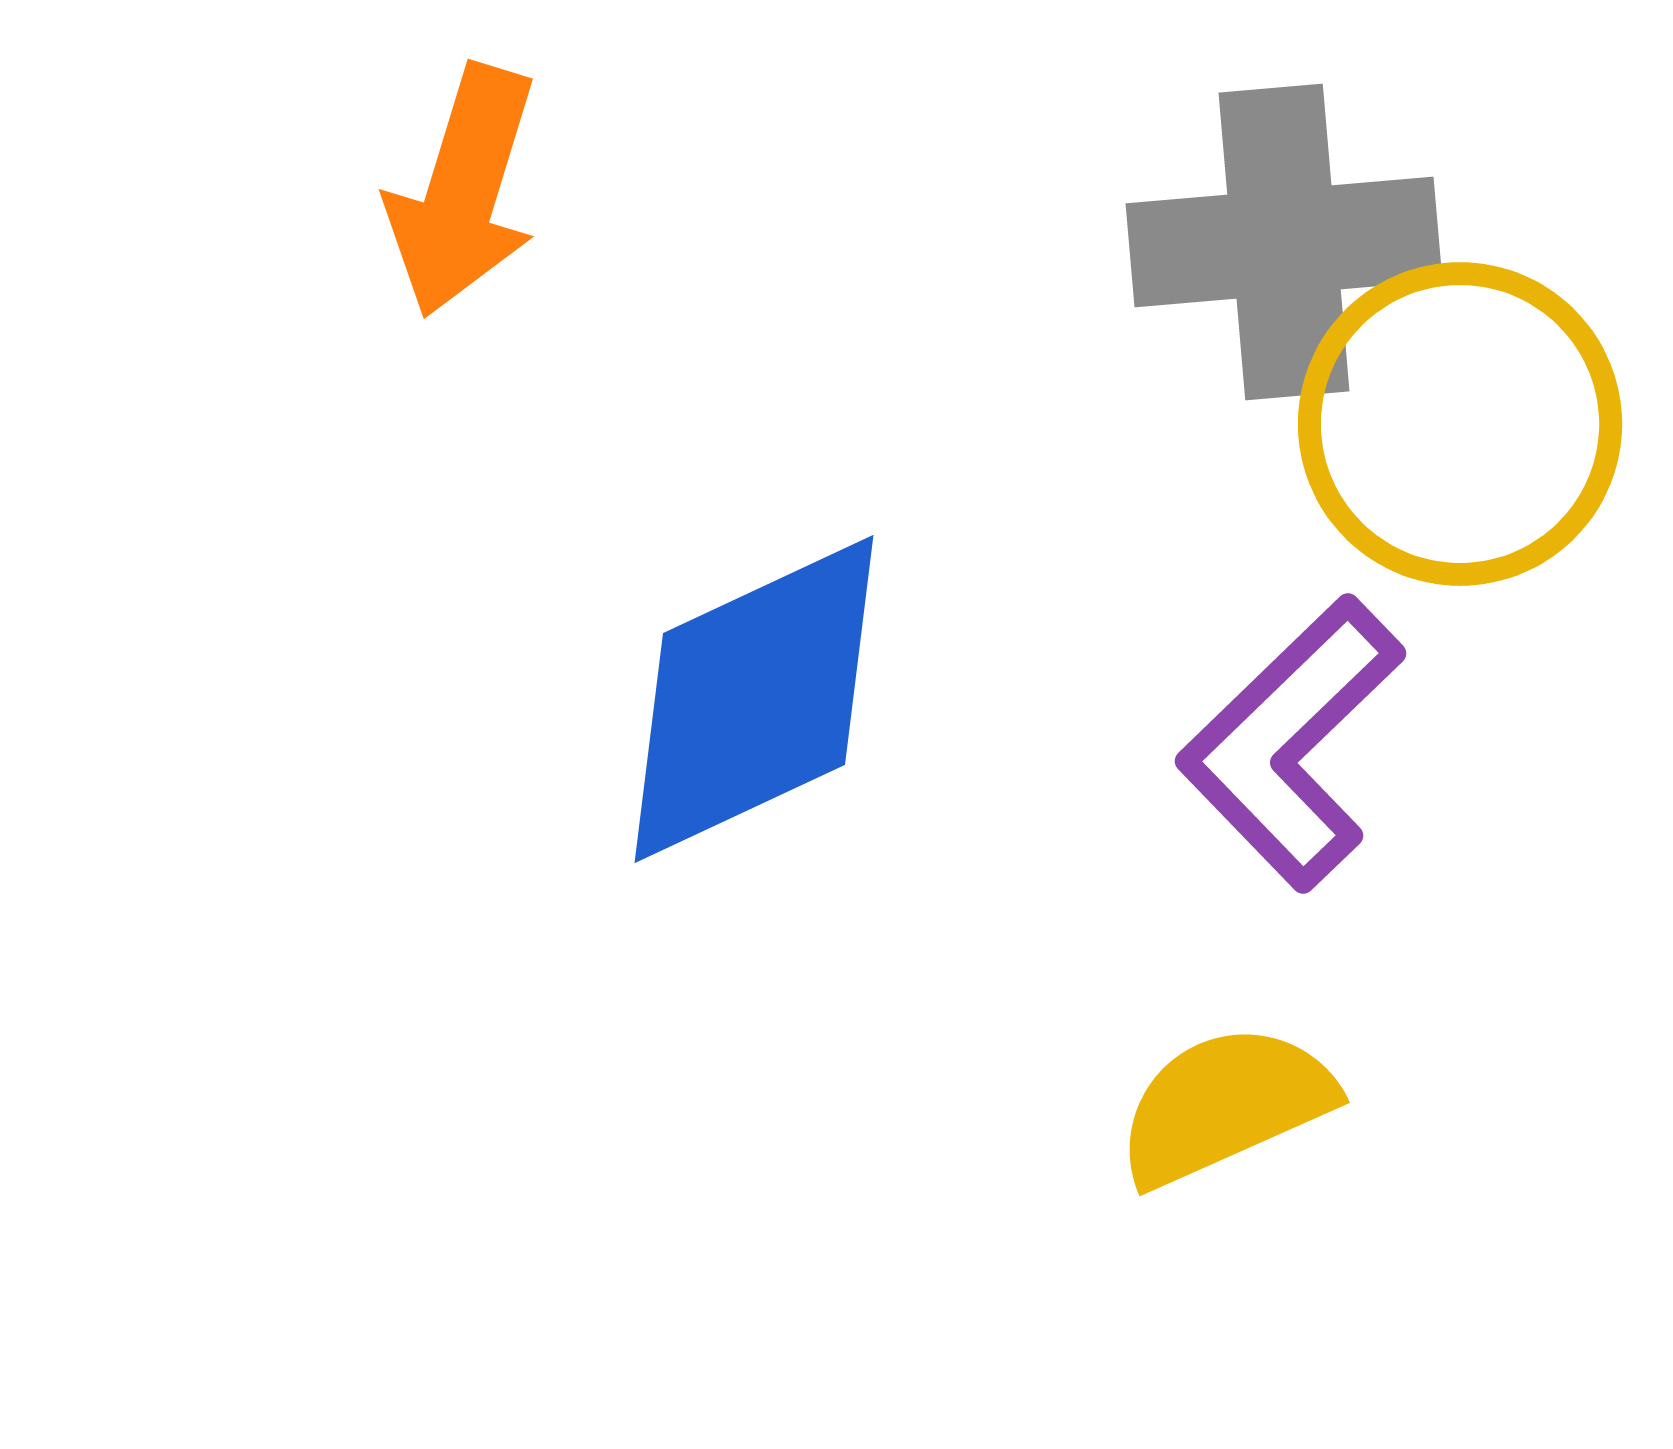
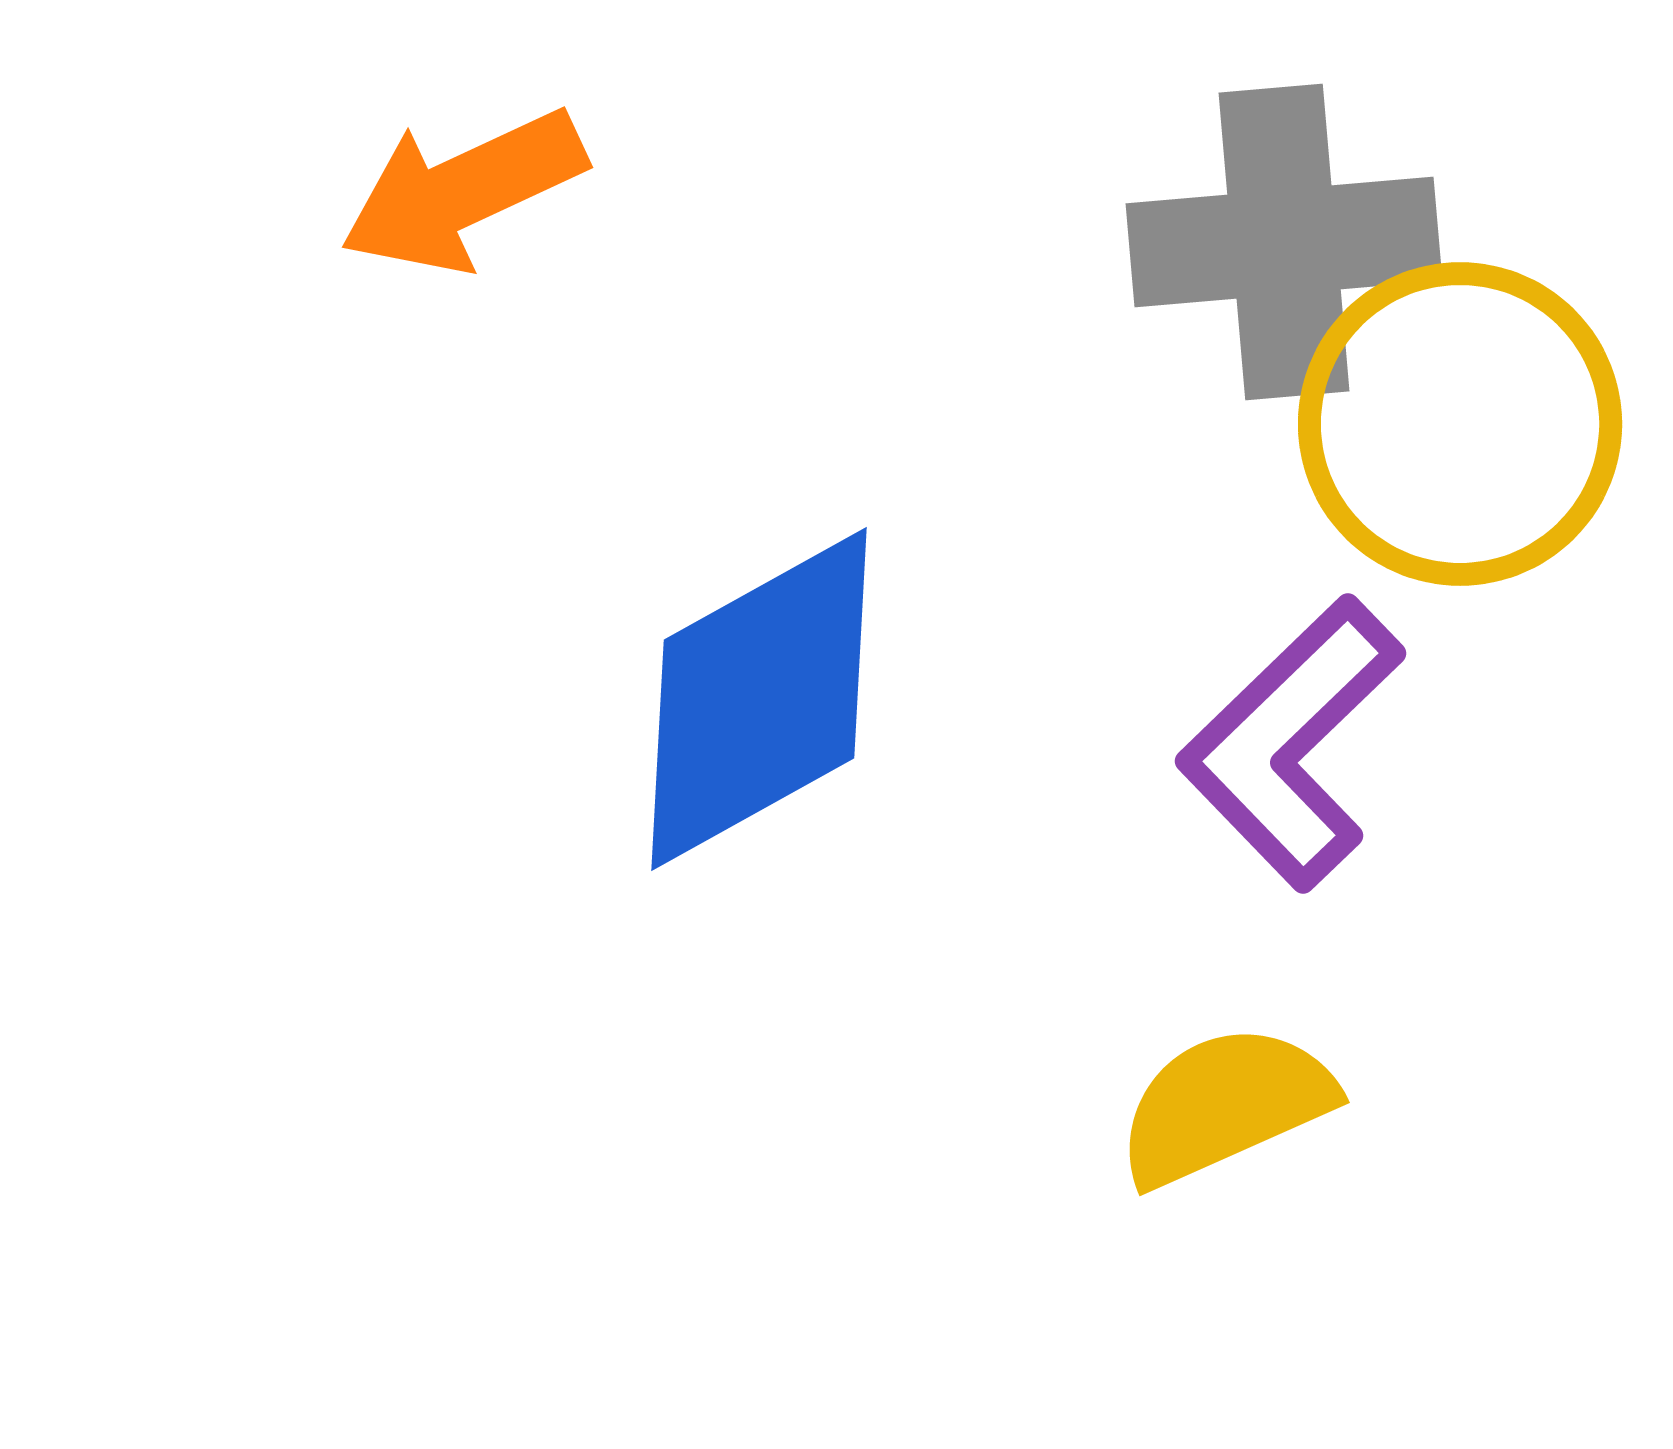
orange arrow: rotated 48 degrees clockwise
blue diamond: moved 5 px right; rotated 4 degrees counterclockwise
